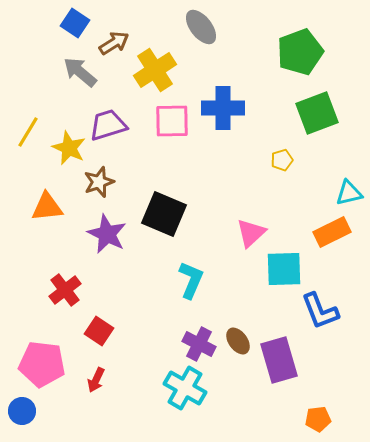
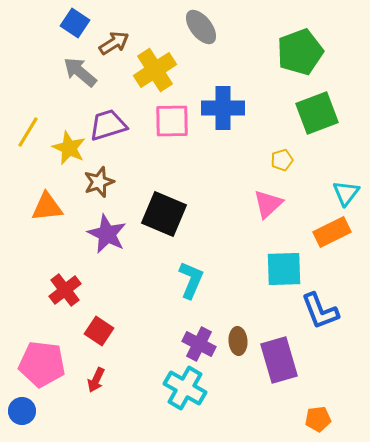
cyan triangle: moved 3 px left; rotated 40 degrees counterclockwise
pink triangle: moved 17 px right, 29 px up
brown ellipse: rotated 32 degrees clockwise
